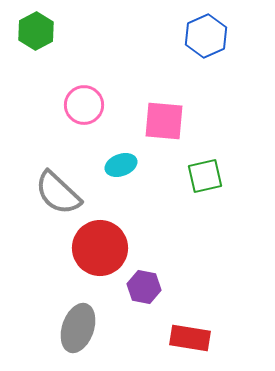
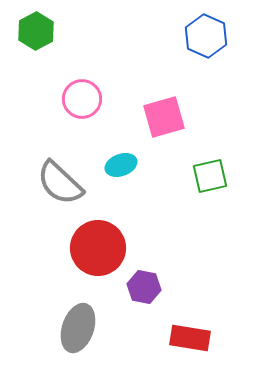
blue hexagon: rotated 12 degrees counterclockwise
pink circle: moved 2 px left, 6 px up
pink square: moved 4 px up; rotated 21 degrees counterclockwise
green square: moved 5 px right
gray semicircle: moved 2 px right, 10 px up
red circle: moved 2 px left
